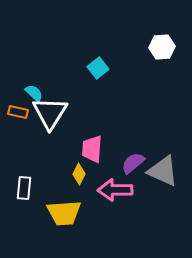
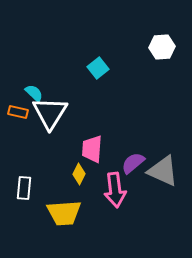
pink arrow: rotated 96 degrees counterclockwise
